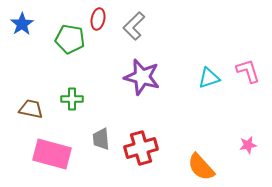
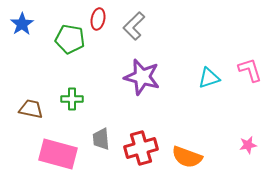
pink L-shape: moved 2 px right, 1 px up
pink rectangle: moved 6 px right
orange semicircle: moved 14 px left, 10 px up; rotated 28 degrees counterclockwise
